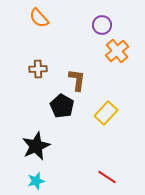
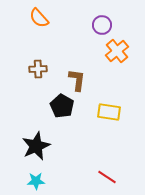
yellow rectangle: moved 3 px right, 1 px up; rotated 55 degrees clockwise
cyan star: rotated 12 degrees clockwise
